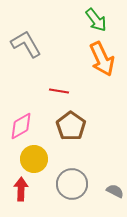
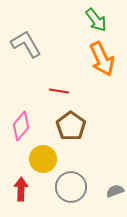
pink diamond: rotated 20 degrees counterclockwise
yellow circle: moved 9 px right
gray circle: moved 1 px left, 3 px down
gray semicircle: rotated 48 degrees counterclockwise
